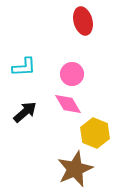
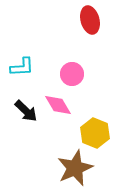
red ellipse: moved 7 px right, 1 px up
cyan L-shape: moved 2 px left
pink diamond: moved 10 px left, 1 px down
black arrow: moved 1 px right, 1 px up; rotated 85 degrees clockwise
brown star: moved 1 px up
